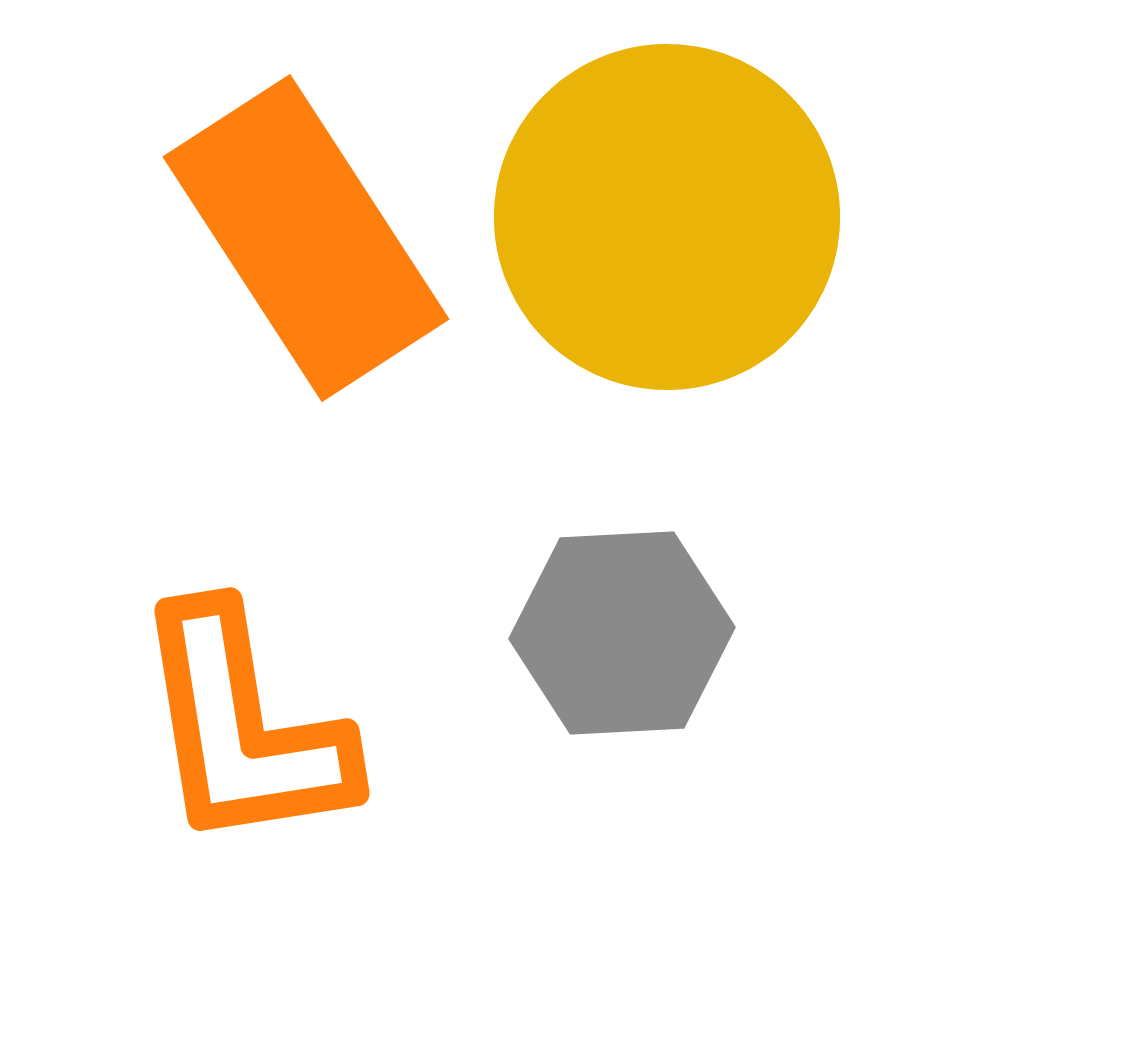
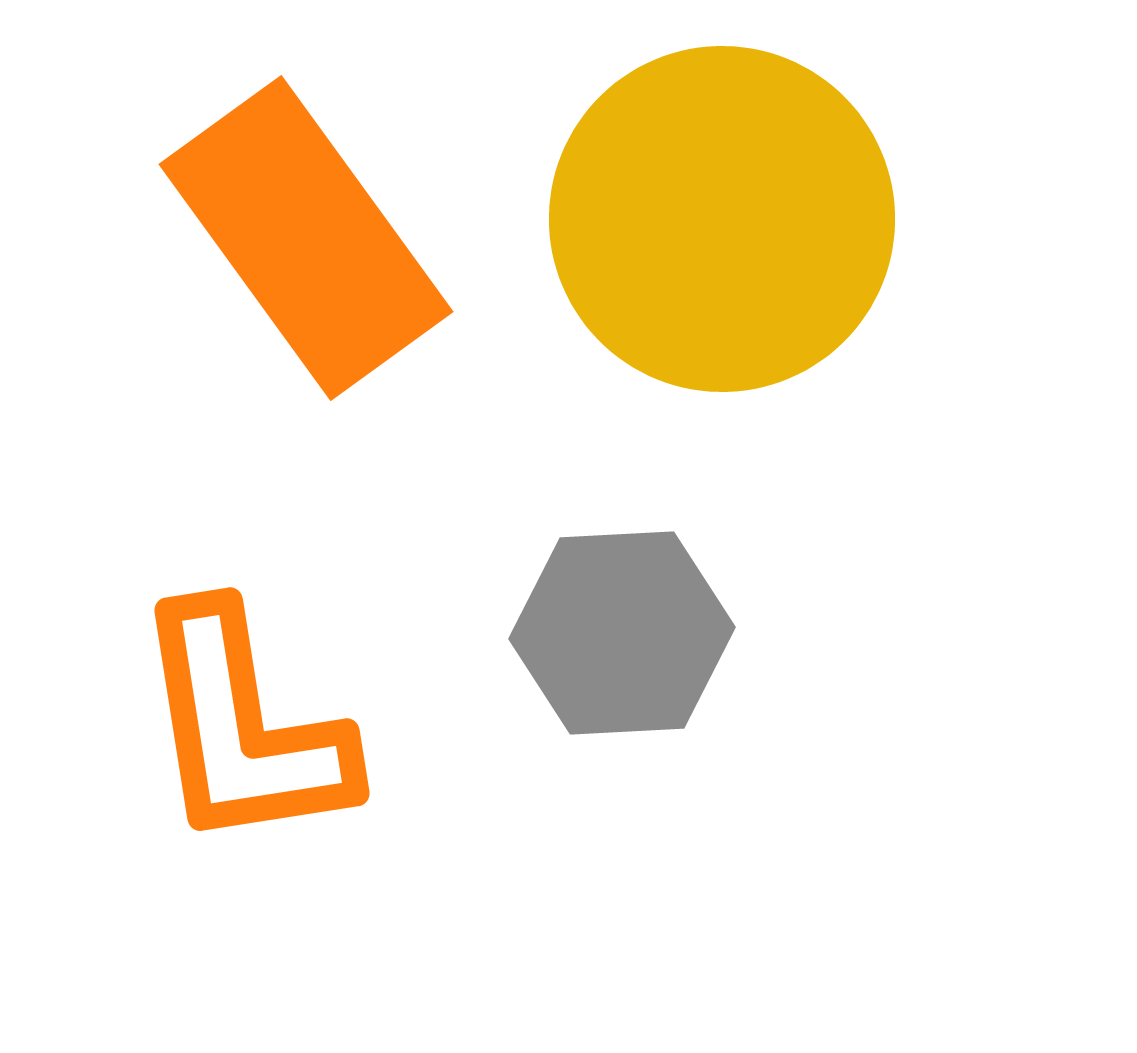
yellow circle: moved 55 px right, 2 px down
orange rectangle: rotated 3 degrees counterclockwise
